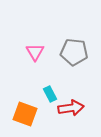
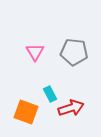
red arrow: rotated 10 degrees counterclockwise
orange square: moved 1 px right, 2 px up
